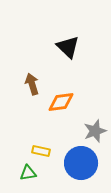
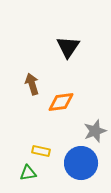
black triangle: rotated 20 degrees clockwise
